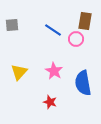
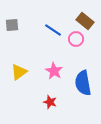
brown rectangle: rotated 60 degrees counterclockwise
yellow triangle: rotated 12 degrees clockwise
